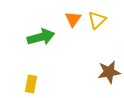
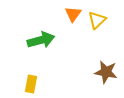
orange triangle: moved 5 px up
green arrow: moved 3 px down
brown star: moved 3 px left; rotated 20 degrees clockwise
